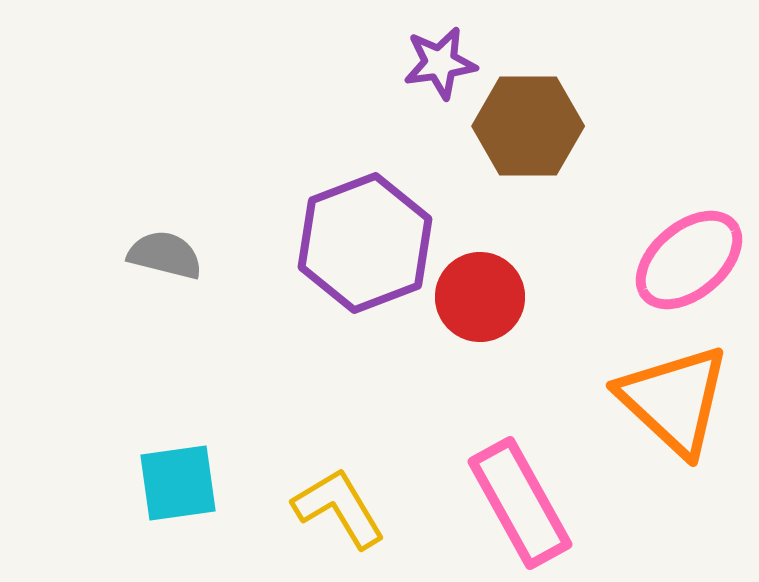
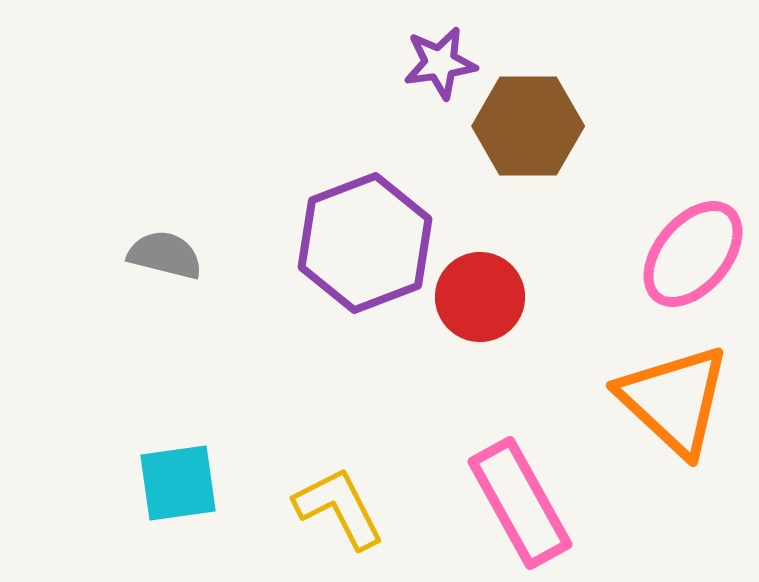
pink ellipse: moved 4 px right, 6 px up; rotated 10 degrees counterclockwise
yellow L-shape: rotated 4 degrees clockwise
